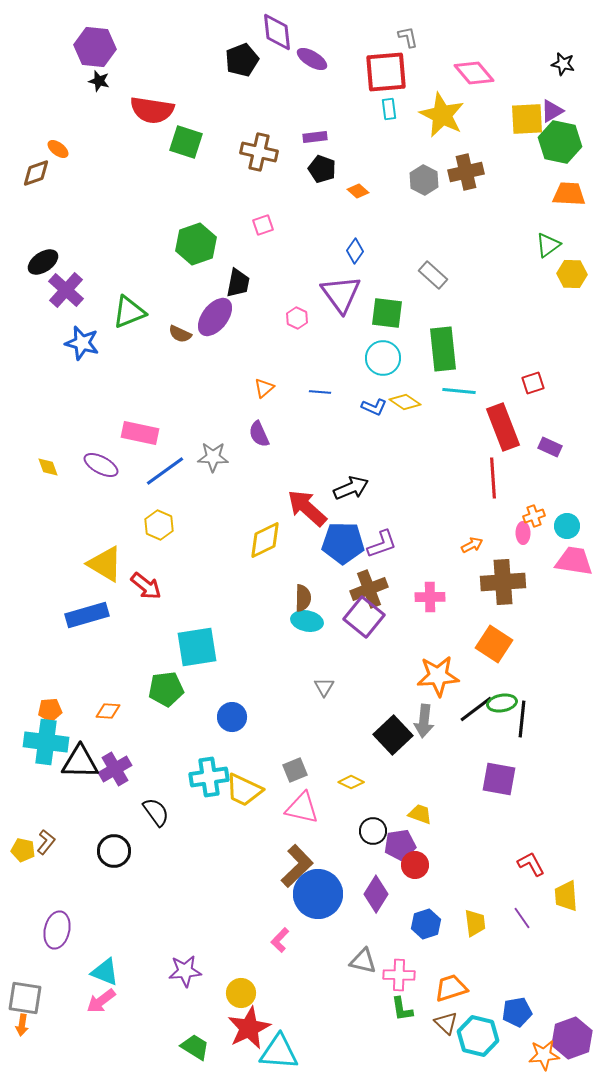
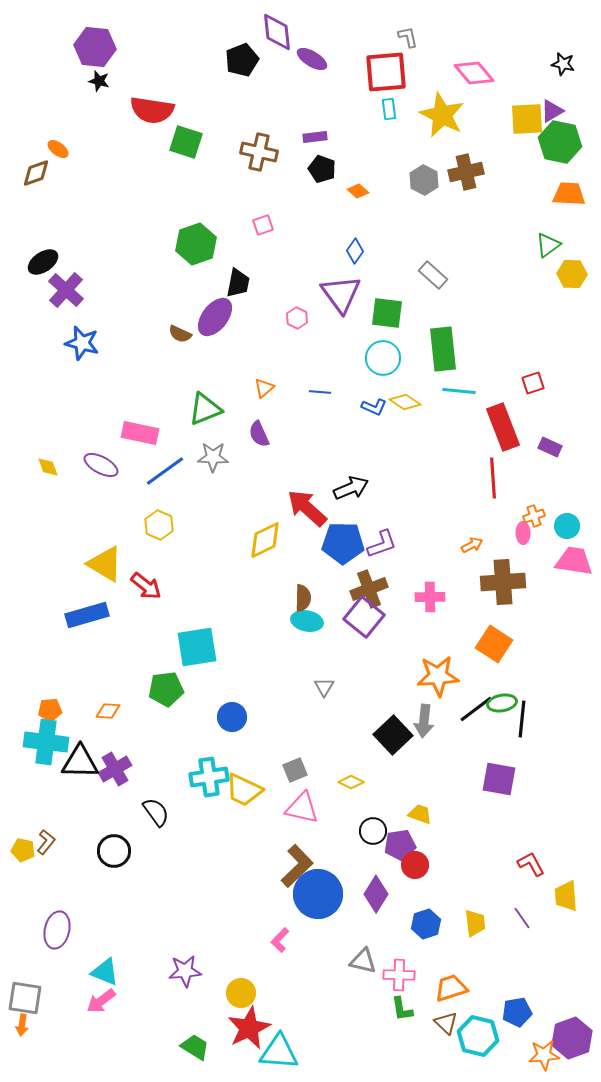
green triangle at (129, 312): moved 76 px right, 97 px down
